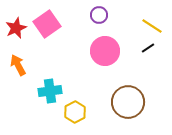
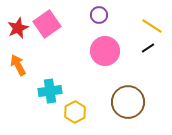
red star: moved 2 px right
